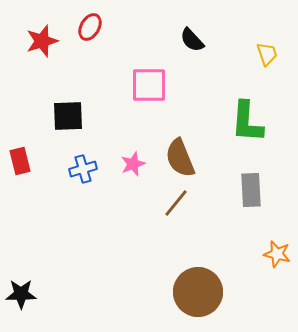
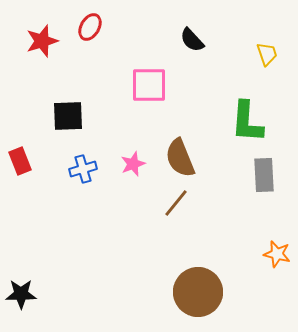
red rectangle: rotated 8 degrees counterclockwise
gray rectangle: moved 13 px right, 15 px up
